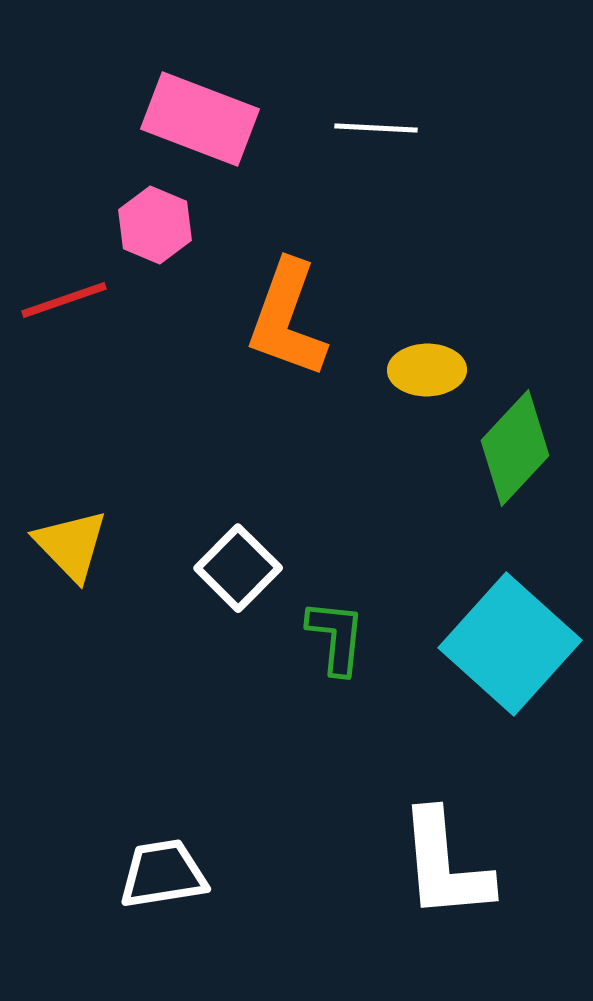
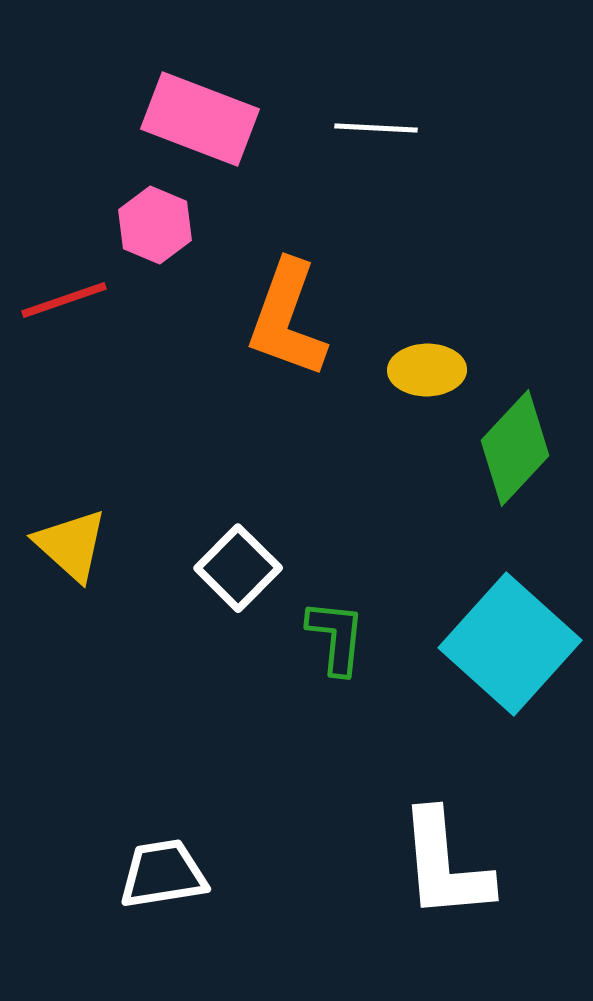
yellow triangle: rotated 4 degrees counterclockwise
